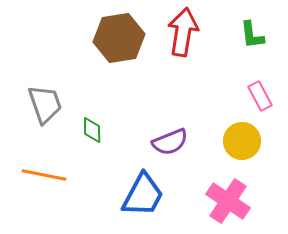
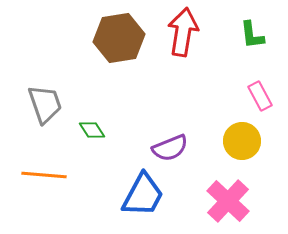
green diamond: rotated 32 degrees counterclockwise
purple semicircle: moved 6 px down
orange line: rotated 6 degrees counterclockwise
pink cross: rotated 9 degrees clockwise
